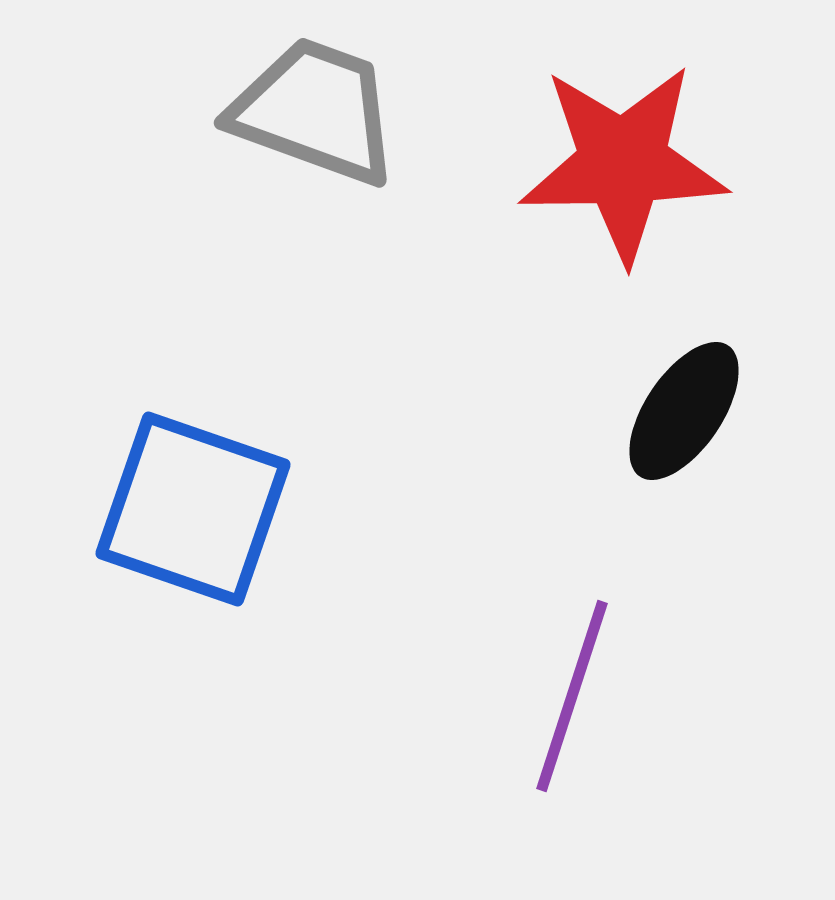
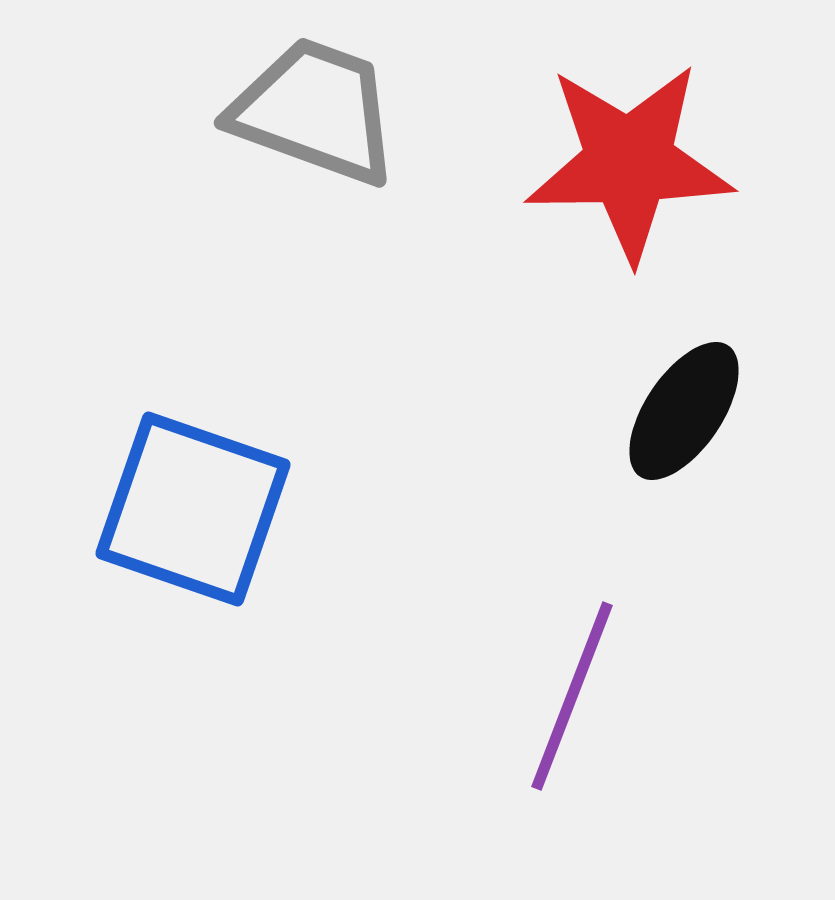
red star: moved 6 px right, 1 px up
purple line: rotated 3 degrees clockwise
